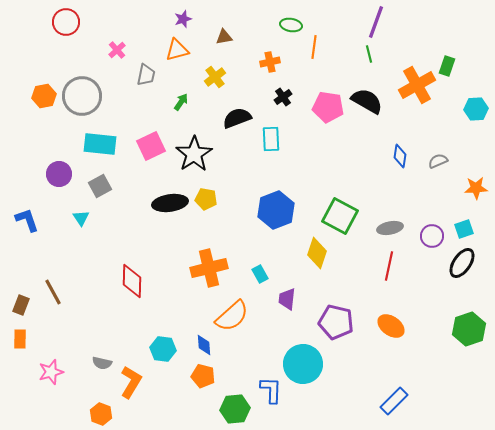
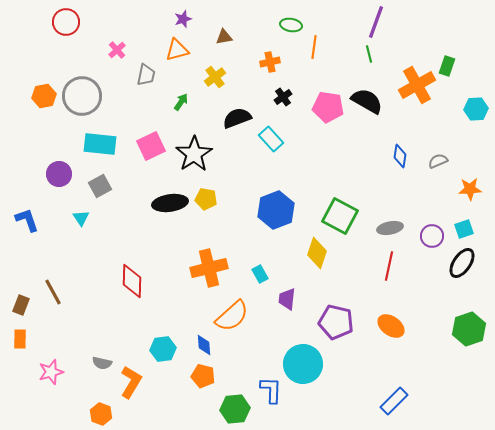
cyan rectangle at (271, 139): rotated 40 degrees counterclockwise
orange star at (476, 188): moved 6 px left, 1 px down
cyan hexagon at (163, 349): rotated 15 degrees counterclockwise
